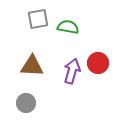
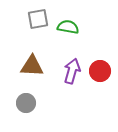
red circle: moved 2 px right, 8 px down
